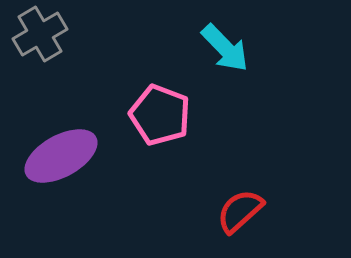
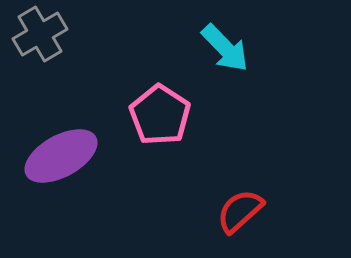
pink pentagon: rotated 12 degrees clockwise
